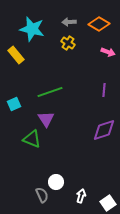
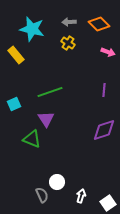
orange diamond: rotated 15 degrees clockwise
white circle: moved 1 px right
